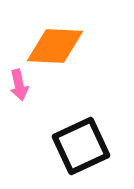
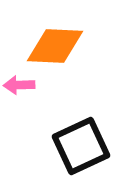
pink arrow: rotated 100 degrees clockwise
